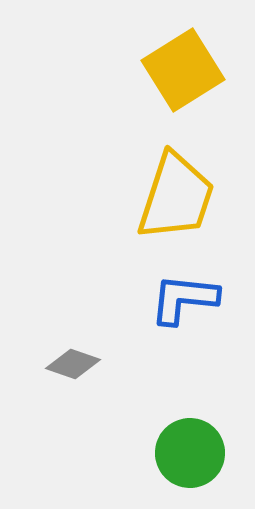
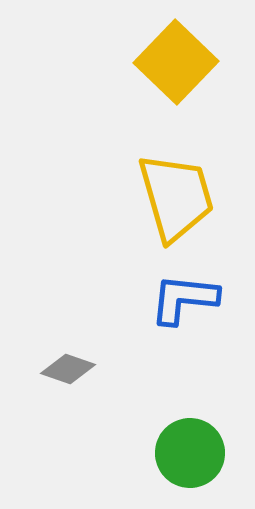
yellow square: moved 7 px left, 8 px up; rotated 14 degrees counterclockwise
yellow trapezoid: rotated 34 degrees counterclockwise
gray diamond: moved 5 px left, 5 px down
